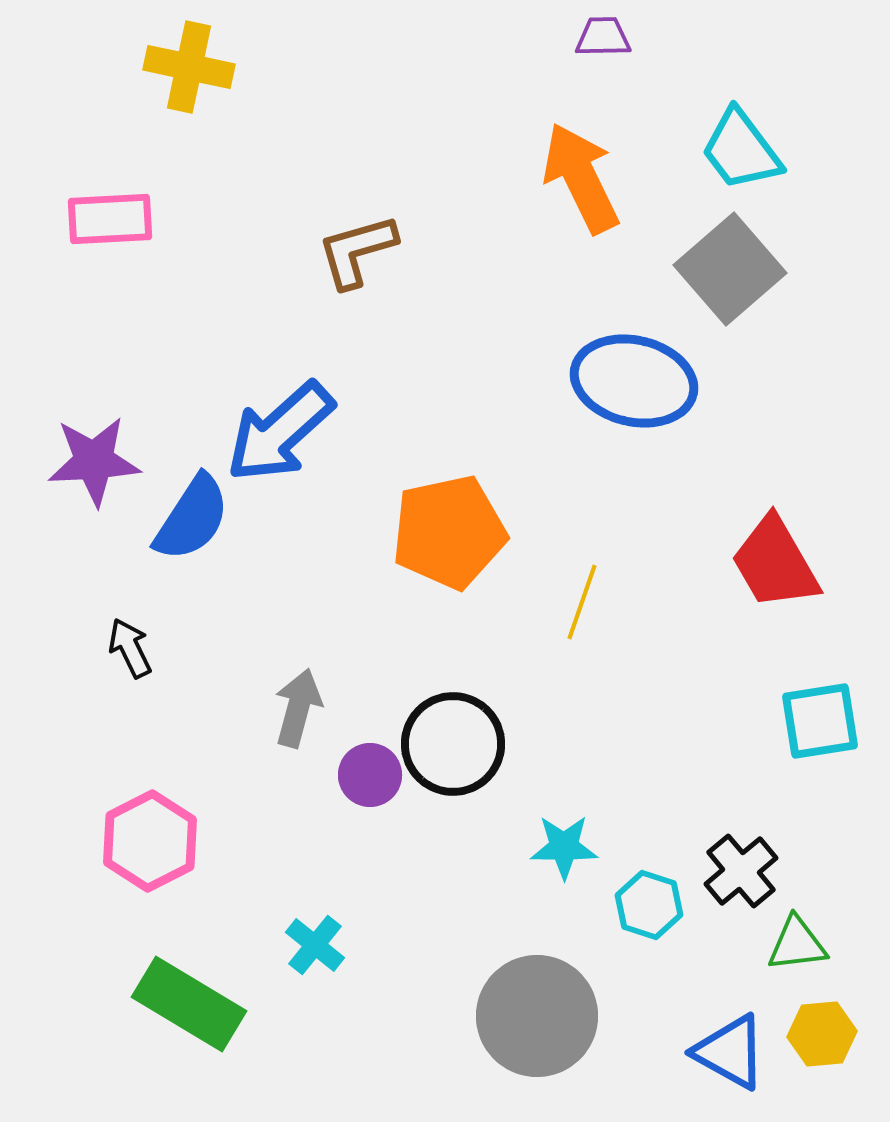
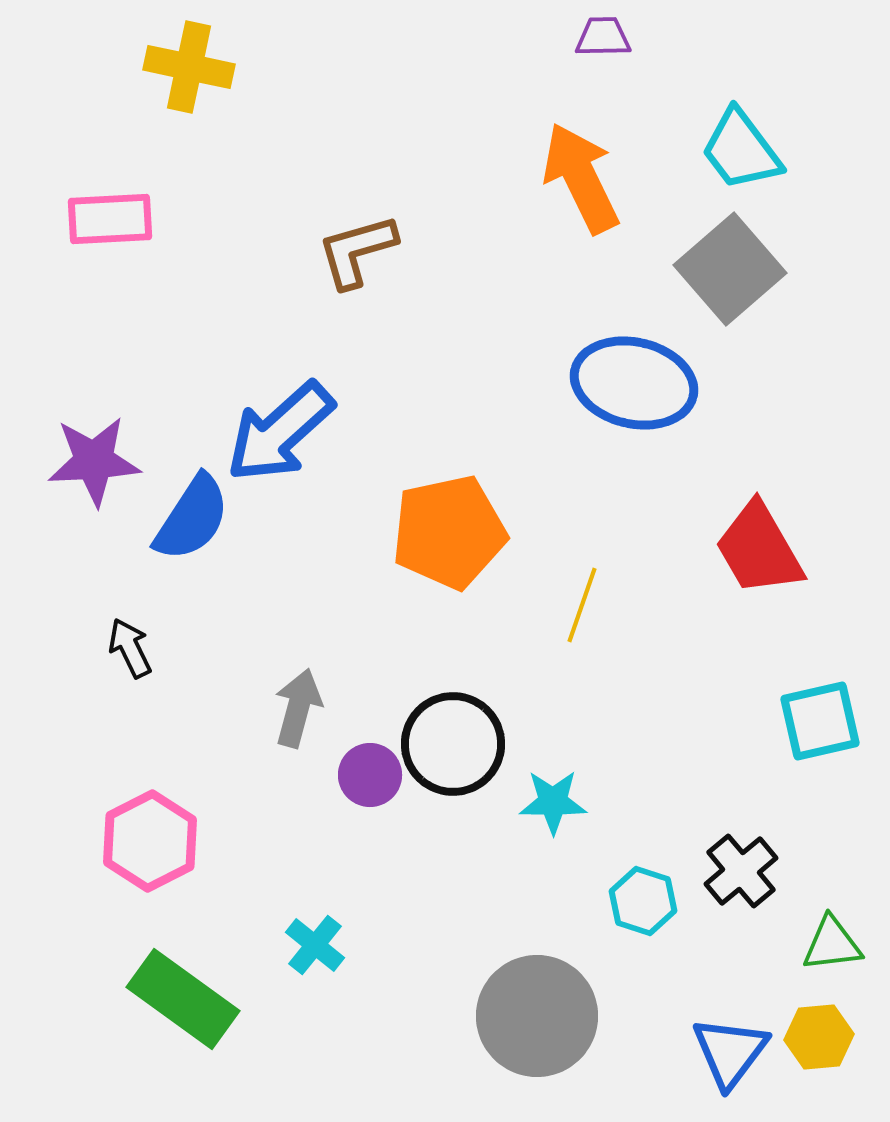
blue ellipse: moved 2 px down
red trapezoid: moved 16 px left, 14 px up
yellow line: moved 3 px down
cyan square: rotated 4 degrees counterclockwise
cyan star: moved 11 px left, 45 px up
cyan hexagon: moved 6 px left, 4 px up
green triangle: moved 35 px right
green rectangle: moved 6 px left, 5 px up; rotated 5 degrees clockwise
yellow hexagon: moved 3 px left, 3 px down
blue triangle: rotated 38 degrees clockwise
